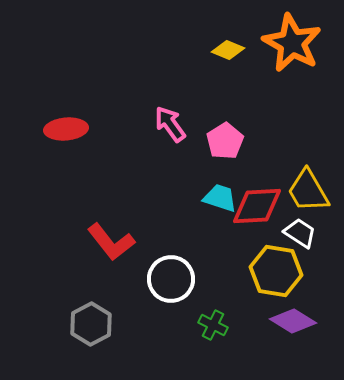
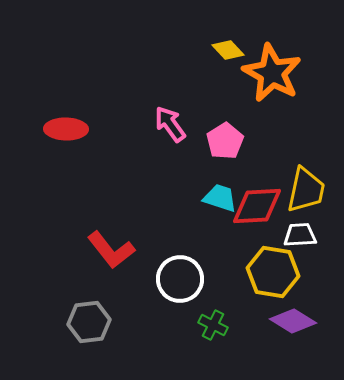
orange star: moved 20 px left, 30 px down
yellow diamond: rotated 24 degrees clockwise
red ellipse: rotated 6 degrees clockwise
yellow trapezoid: moved 2 px left, 1 px up; rotated 138 degrees counterclockwise
white trapezoid: moved 2 px down; rotated 36 degrees counterclockwise
red L-shape: moved 8 px down
yellow hexagon: moved 3 px left, 1 px down
white circle: moved 9 px right
gray hexagon: moved 2 px left, 2 px up; rotated 21 degrees clockwise
